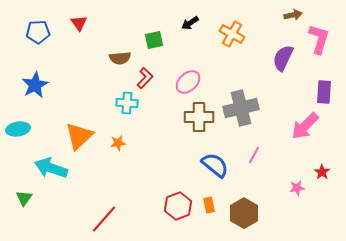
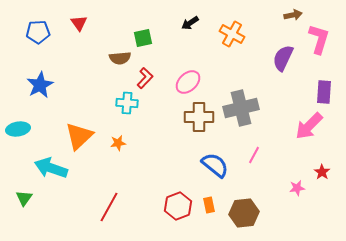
green square: moved 11 px left, 2 px up
blue star: moved 5 px right
pink arrow: moved 4 px right
brown hexagon: rotated 24 degrees clockwise
red line: moved 5 px right, 12 px up; rotated 12 degrees counterclockwise
